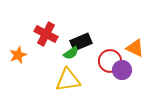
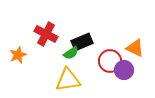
black rectangle: moved 1 px right
purple circle: moved 2 px right
